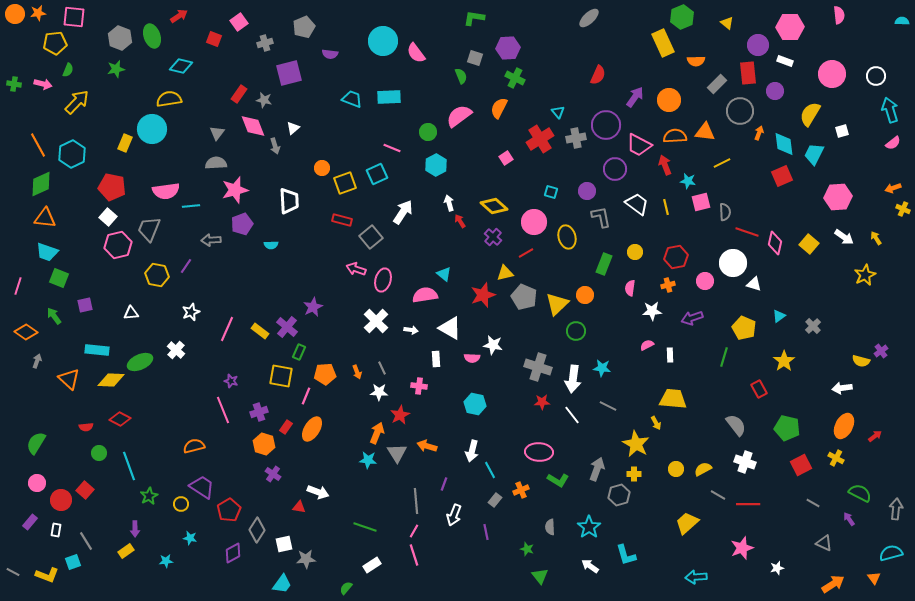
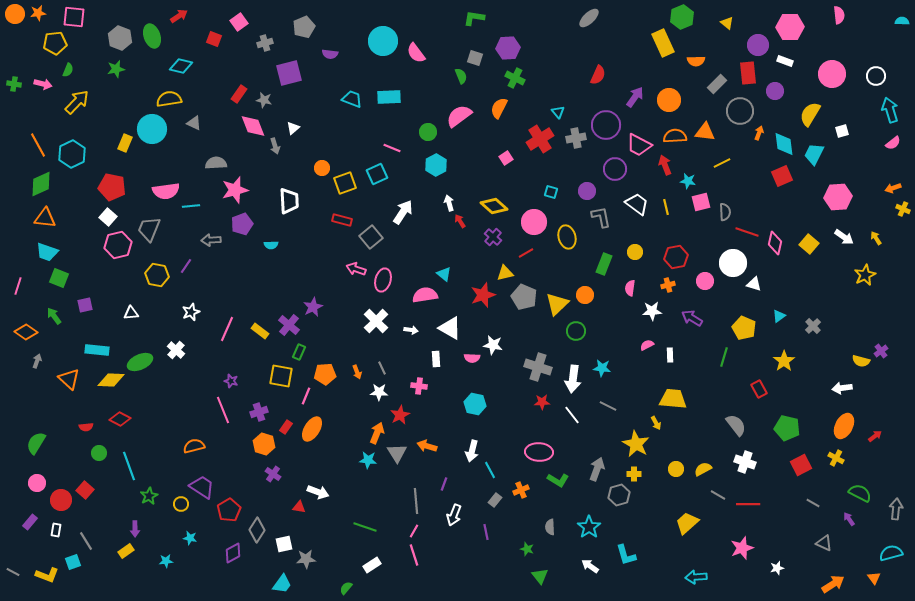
gray triangle at (217, 133): moved 23 px left, 10 px up; rotated 42 degrees counterclockwise
purple arrow at (692, 318): rotated 50 degrees clockwise
purple cross at (287, 327): moved 2 px right, 2 px up
